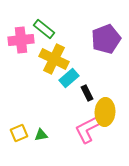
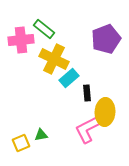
black rectangle: rotated 21 degrees clockwise
yellow square: moved 2 px right, 10 px down
